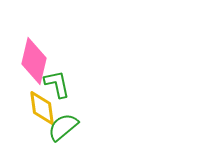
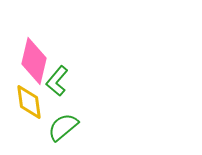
green L-shape: moved 3 px up; rotated 128 degrees counterclockwise
yellow diamond: moved 13 px left, 6 px up
